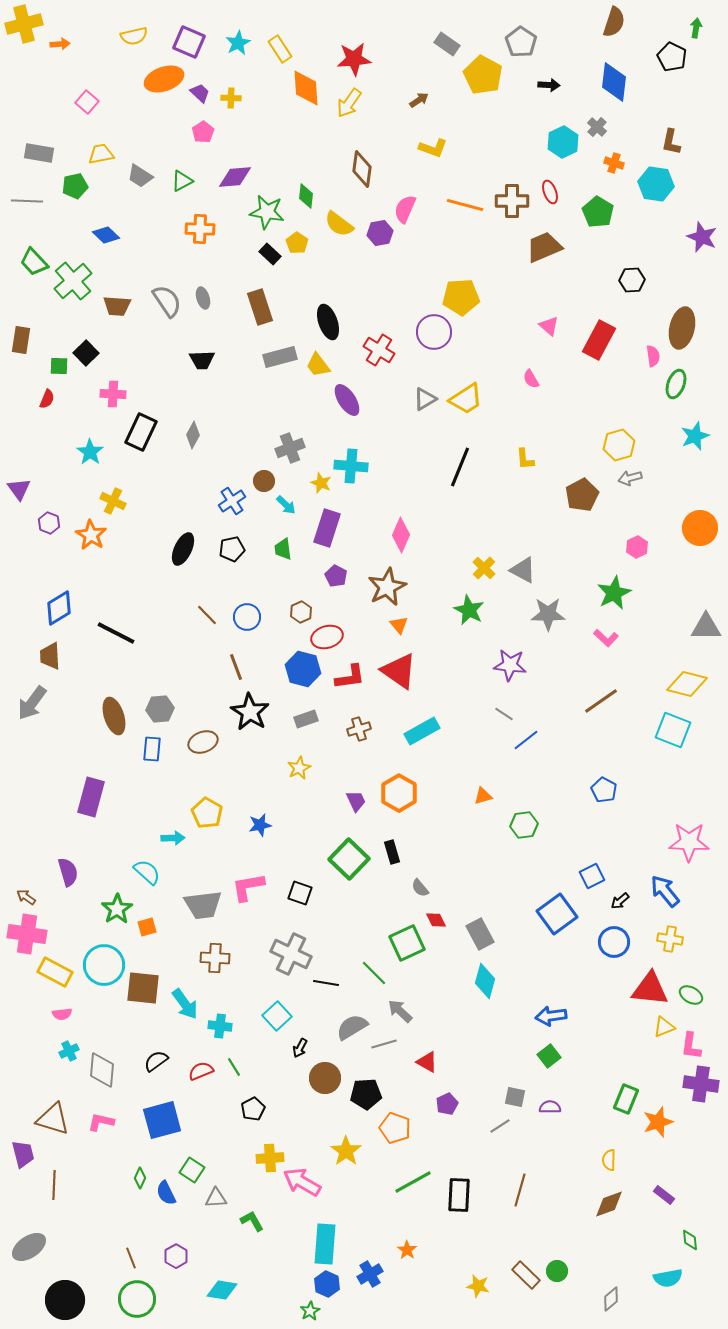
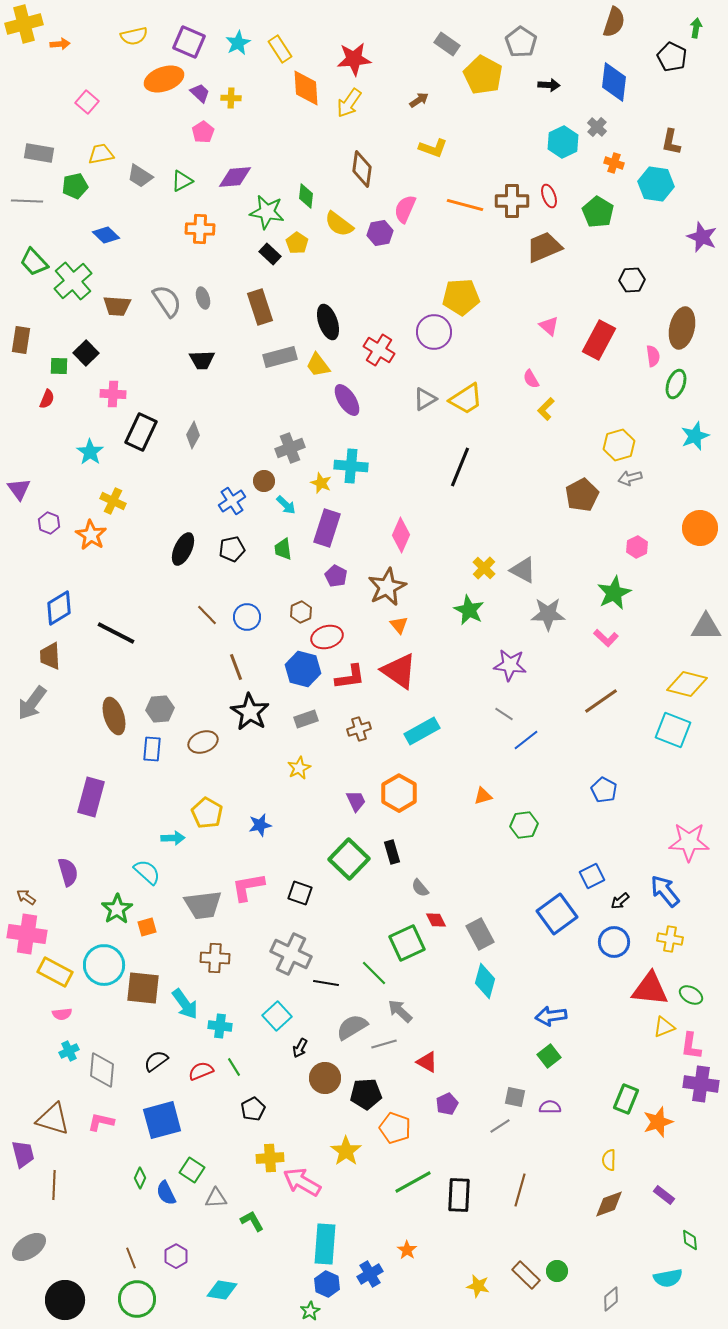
red ellipse at (550, 192): moved 1 px left, 4 px down
yellow L-shape at (525, 459): moved 21 px right, 50 px up; rotated 50 degrees clockwise
